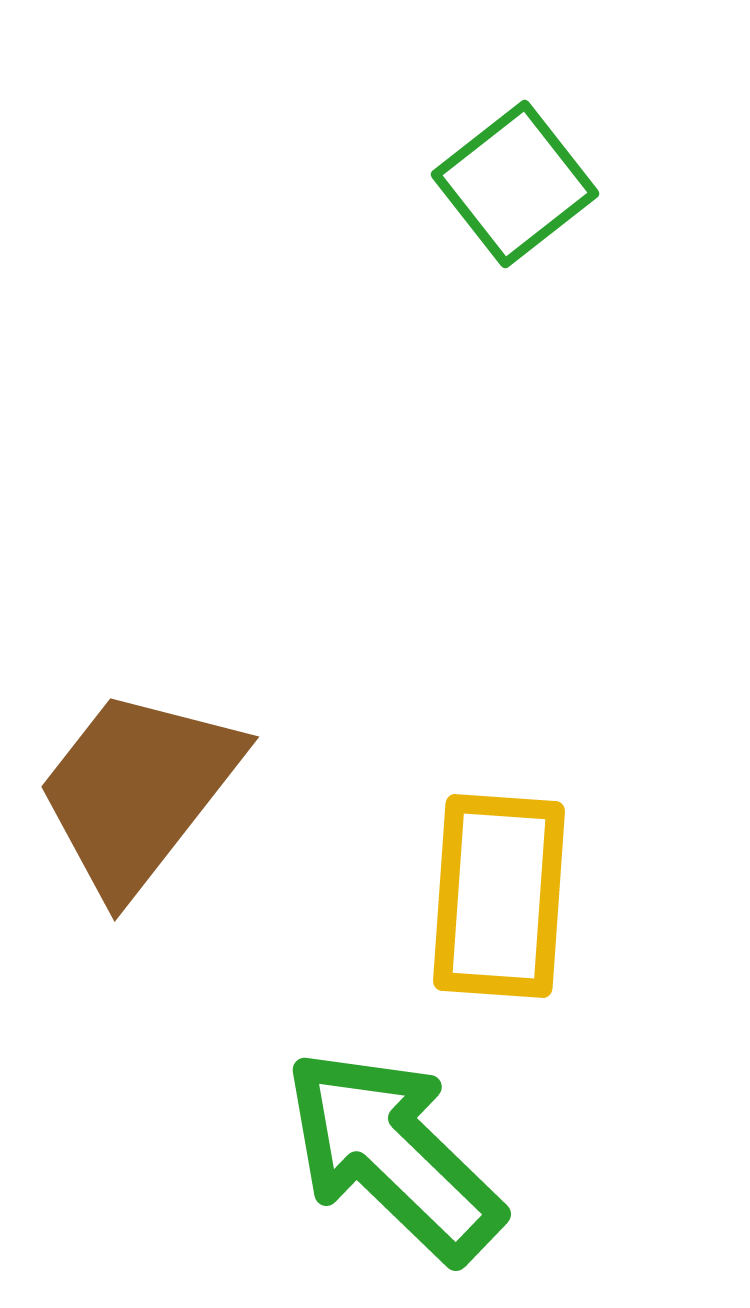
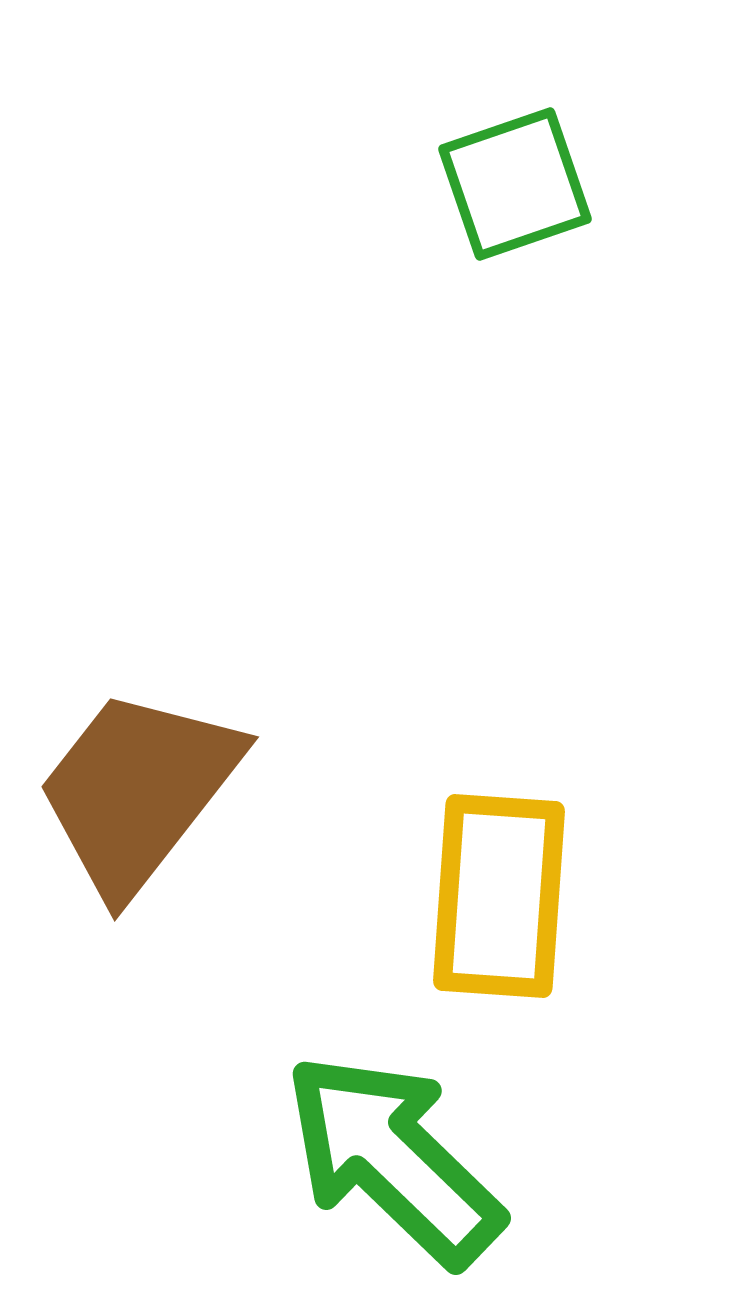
green square: rotated 19 degrees clockwise
green arrow: moved 4 px down
